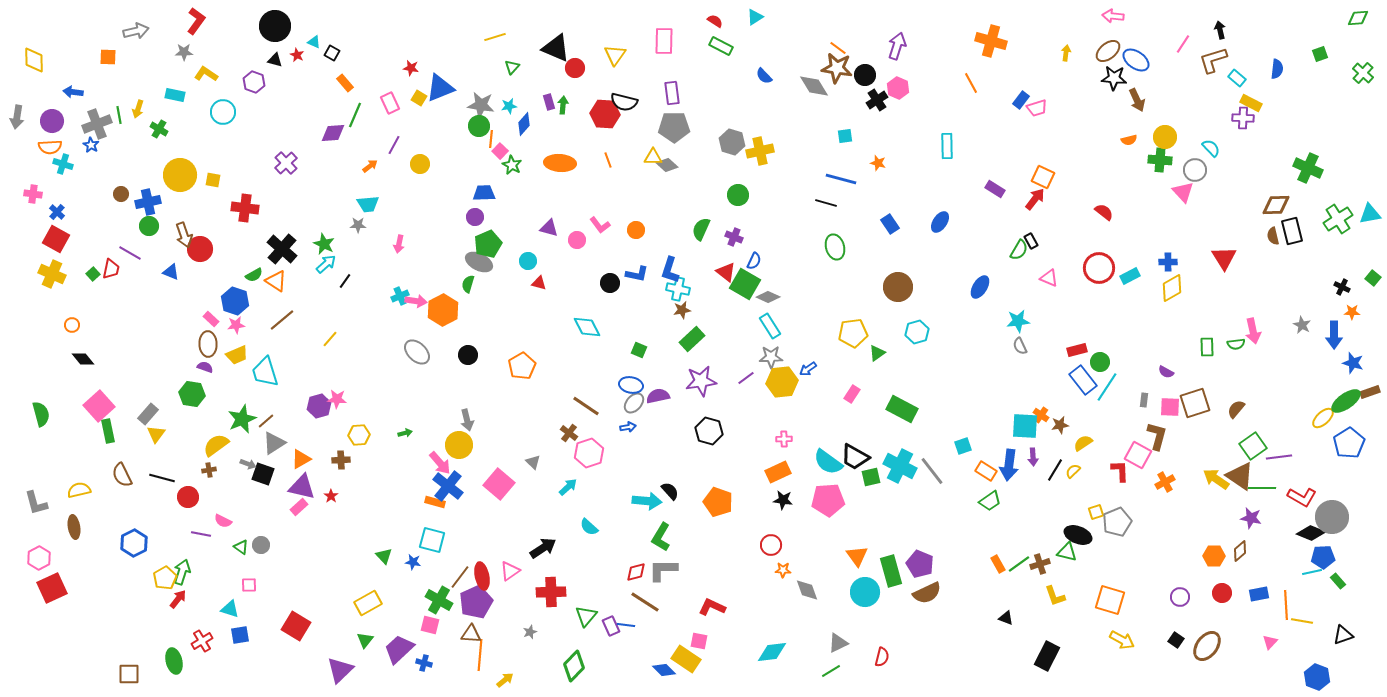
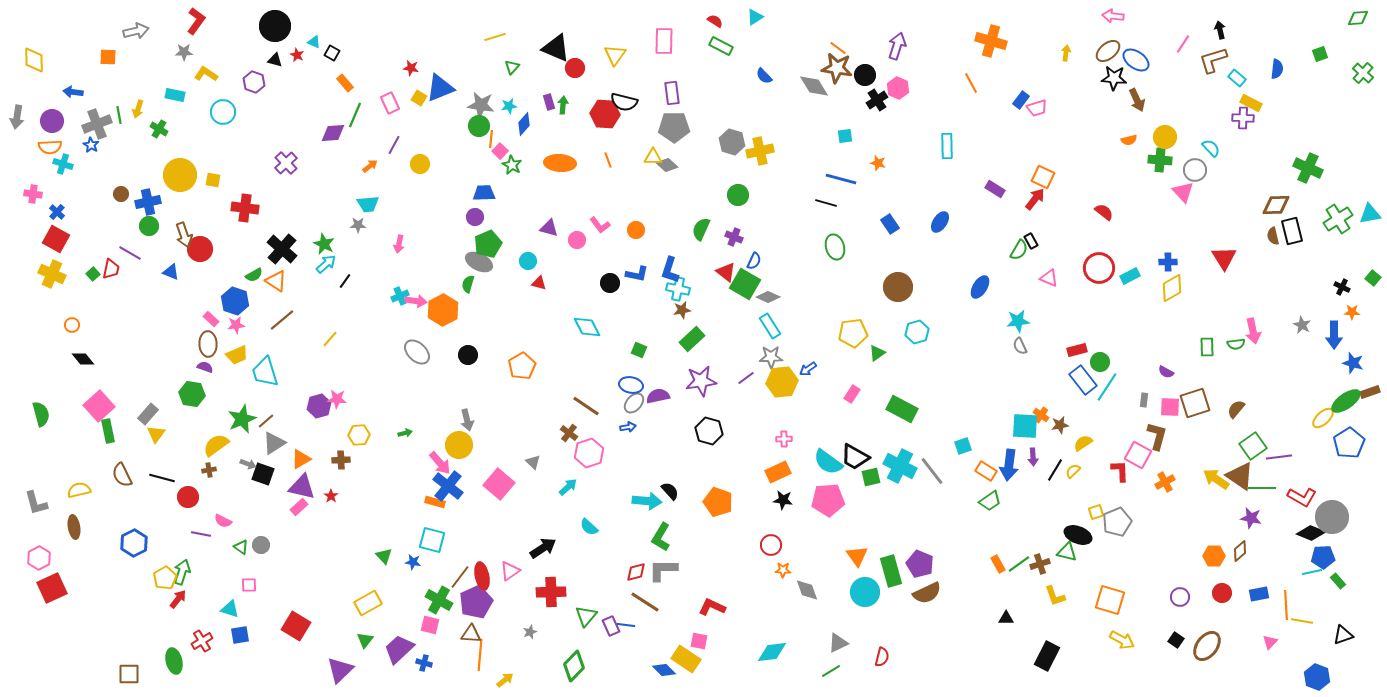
black triangle at (1006, 618): rotated 21 degrees counterclockwise
